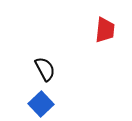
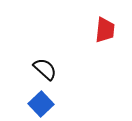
black semicircle: rotated 20 degrees counterclockwise
